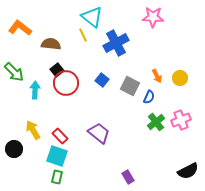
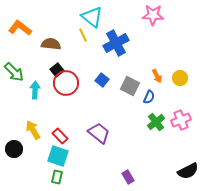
pink star: moved 2 px up
cyan square: moved 1 px right
